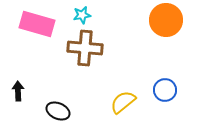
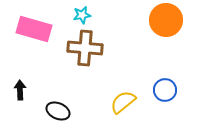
pink rectangle: moved 3 px left, 5 px down
black arrow: moved 2 px right, 1 px up
